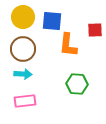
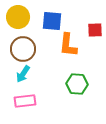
yellow circle: moved 5 px left
cyan arrow: rotated 120 degrees clockwise
